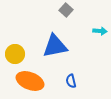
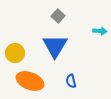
gray square: moved 8 px left, 6 px down
blue triangle: rotated 48 degrees counterclockwise
yellow circle: moved 1 px up
